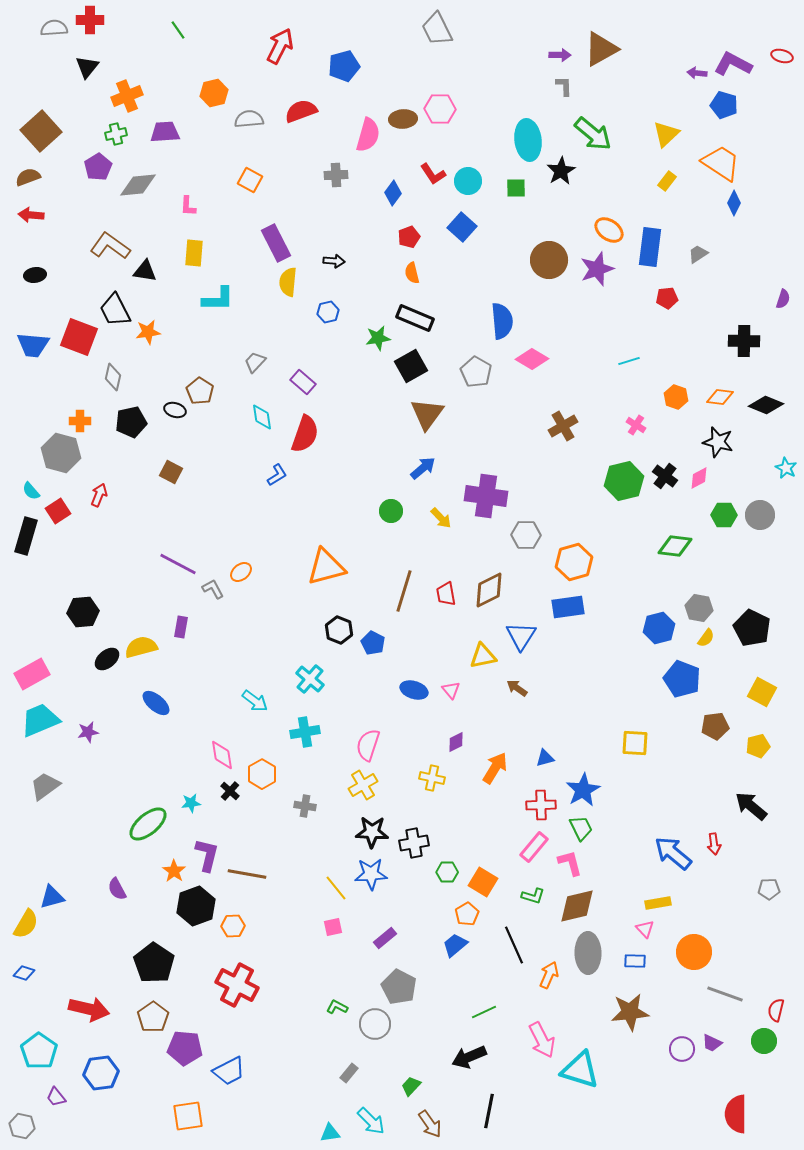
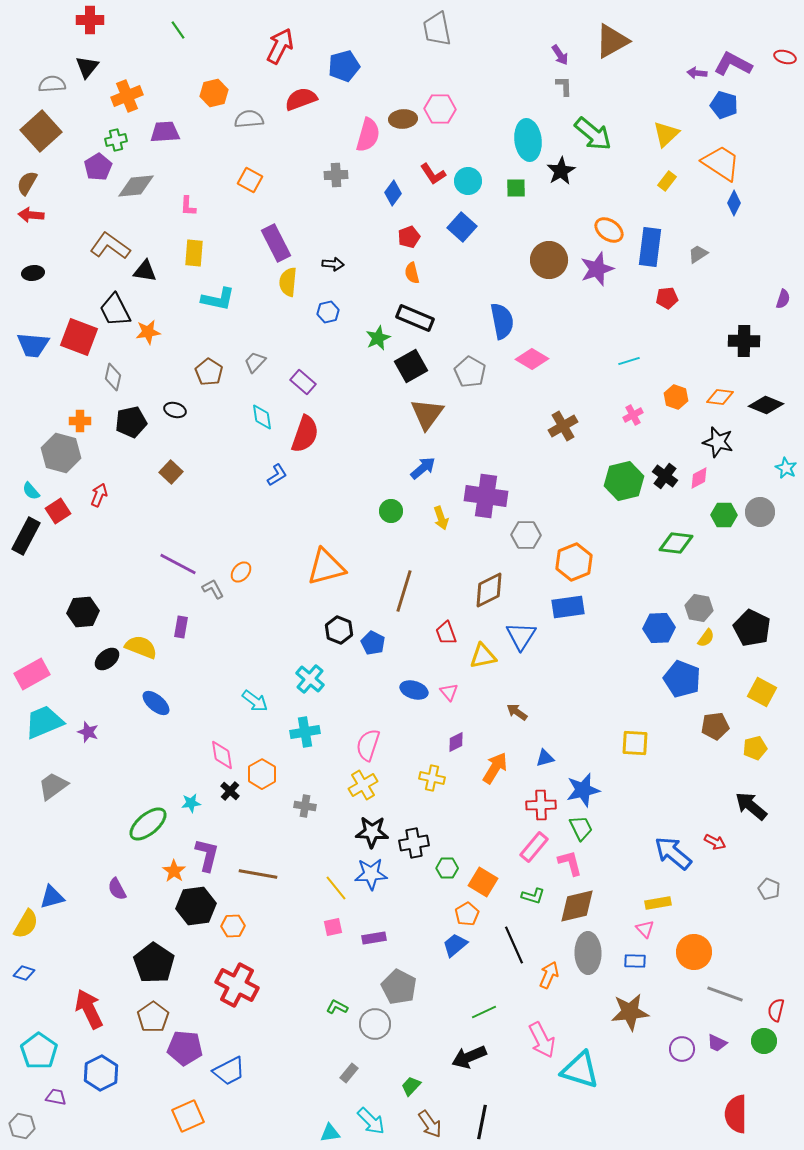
gray semicircle at (54, 28): moved 2 px left, 56 px down
gray trapezoid at (437, 29): rotated 15 degrees clockwise
brown triangle at (601, 49): moved 11 px right, 8 px up
purple arrow at (560, 55): rotated 55 degrees clockwise
red ellipse at (782, 56): moved 3 px right, 1 px down
red semicircle at (301, 111): moved 12 px up
green cross at (116, 134): moved 6 px down
brown semicircle at (28, 177): moved 1 px left, 6 px down; rotated 40 degrees counterclockwise
gray diamond at (138, 185): moved 2 px left, 1 px down
black arrow at (334, 261): moved 1 px left, 3 px down
black ellipse at (35, 275): moved 2 px left, 2 px up
cyan L-shape at (218, 299): rotated 12 degrees clockwise
blue semicircle at (502, 321): rotated 6 degrees counterclockwise
green star at (378, 338): rotated 15 degrees counterclockwise
gray pentagon at (476, 372): moved 6 px left
brown pentagon at (200, 391): moved 9 px right, 19 px up
pink cross at (636, 425): moved 3 px left, 10 px up; rotated 30 degrees clockwise
brown square at (171, 472): rotated 15 degrees clockwise
gray circle at (760, 515): moved 3 px up
yellow arrow at (441, 518): rotated 25 degrees clockwise
black rectangle at (26, 536): rotated 12 degrees clockwise
green diamond at (675, 546): moved 1 px right, 3 px up
orange hexagon at (574, 562): rotated 6 degrees counterclockwise
orange ellipse at (241, 572): rotated 10 degrees counterclockwise
red trapezoid at (446, 594): moved 39 px down; rotated 10 degrees counterclockwise
blue hexagon at (659, 628): rotated 12 degrees clockwise
yellow semicircle at (141, 647): rotated 36 degrees clockwise
brown arrow at (517, 688): moved 24 px down
pink triangle at (451, 690): moved 2 px left, 2 px down
cyan trapezoid at (40, 720): moved 4 px right, 2 px down
purple star at (88, 732): rotated 30 degrees clockwise
yellow pentagon at (758, 746): moved 3 px left, 2 px down
gray trapezoid at (45, 786): moved 8 px right
blue star at (583, 790): rotated 16 degrees clockwise
red arrow at (714, 844): moved 1 px right, 2 px up; rotated 55 degrees counterclockwise
green hexagon at (447, 872): moved 4 px up
brown line at (247, 874): moved 11 px right
gray pentagon at (769, 889): rotated 25 degrees clockwise
black hexagon at (196, 906): rotated 12 degrees clockwise
purple rectangle at (385, 938): moved 11 px left; rotated 30 degrees clockwise
red arrow at (89, 1009): rotated 129 degrees counterclockwise
purple trapezoid at (712, 1043): moved 5 px right
blue hexagon at (101, 1073): rotated 20 degrees counterclockwise
purple trapezoid at (56, 1097): rotated 140 degrees clockwise
black line at (489, 1111): moved 7 px left, 11 px down
orange square at (188, 1116): rotated 16 degrees counterclockwise
